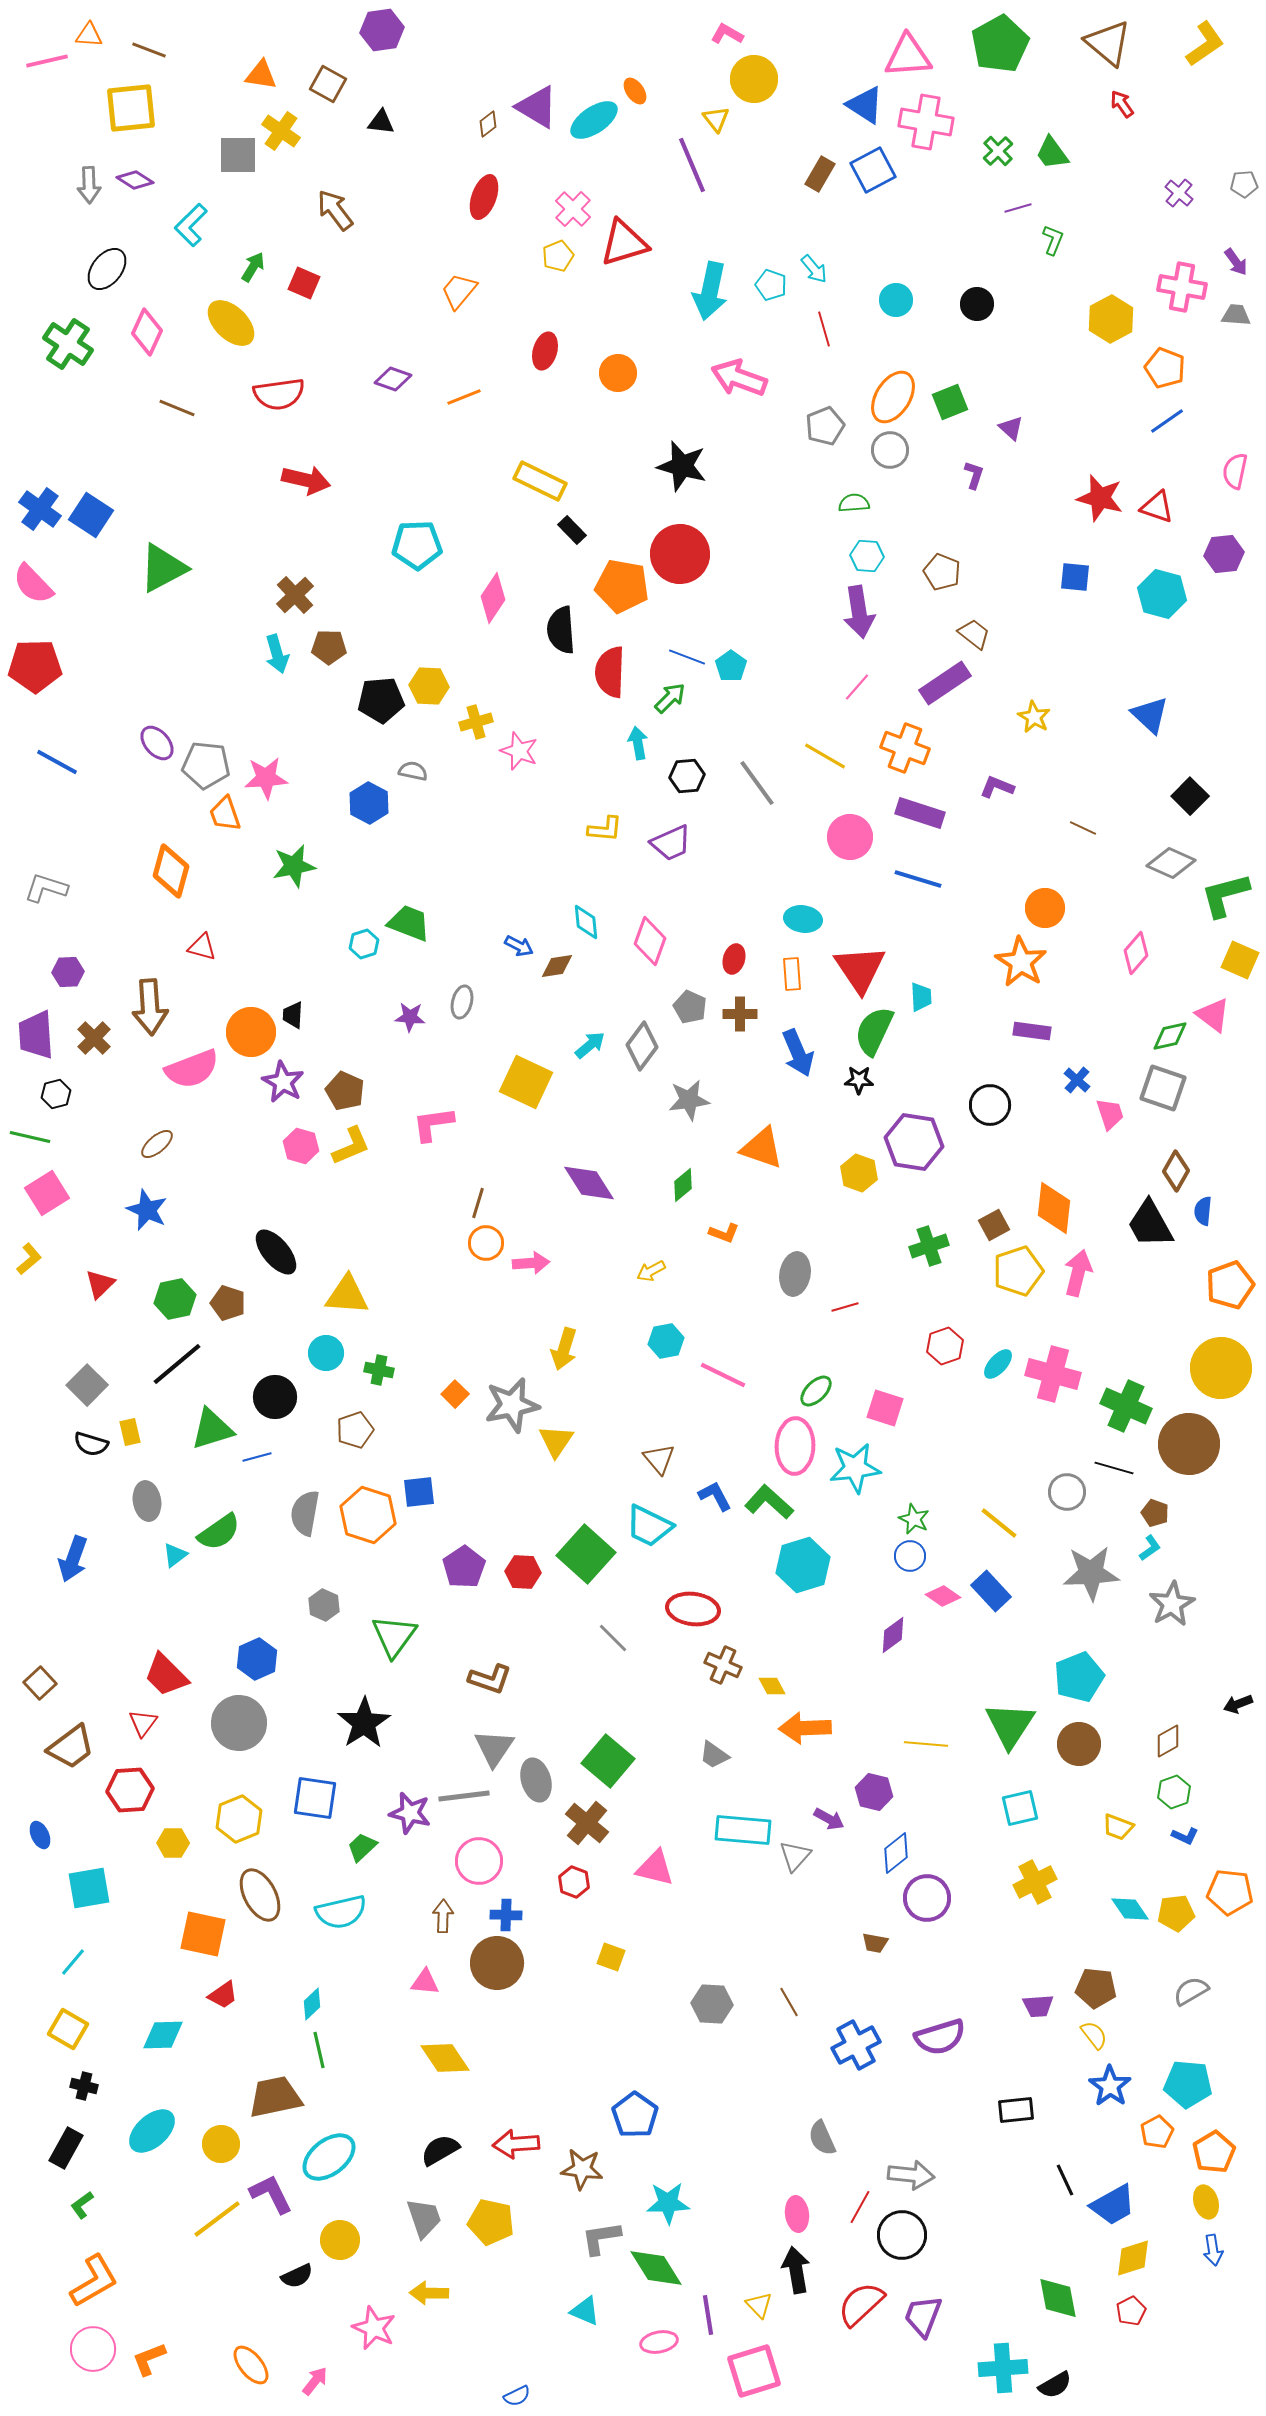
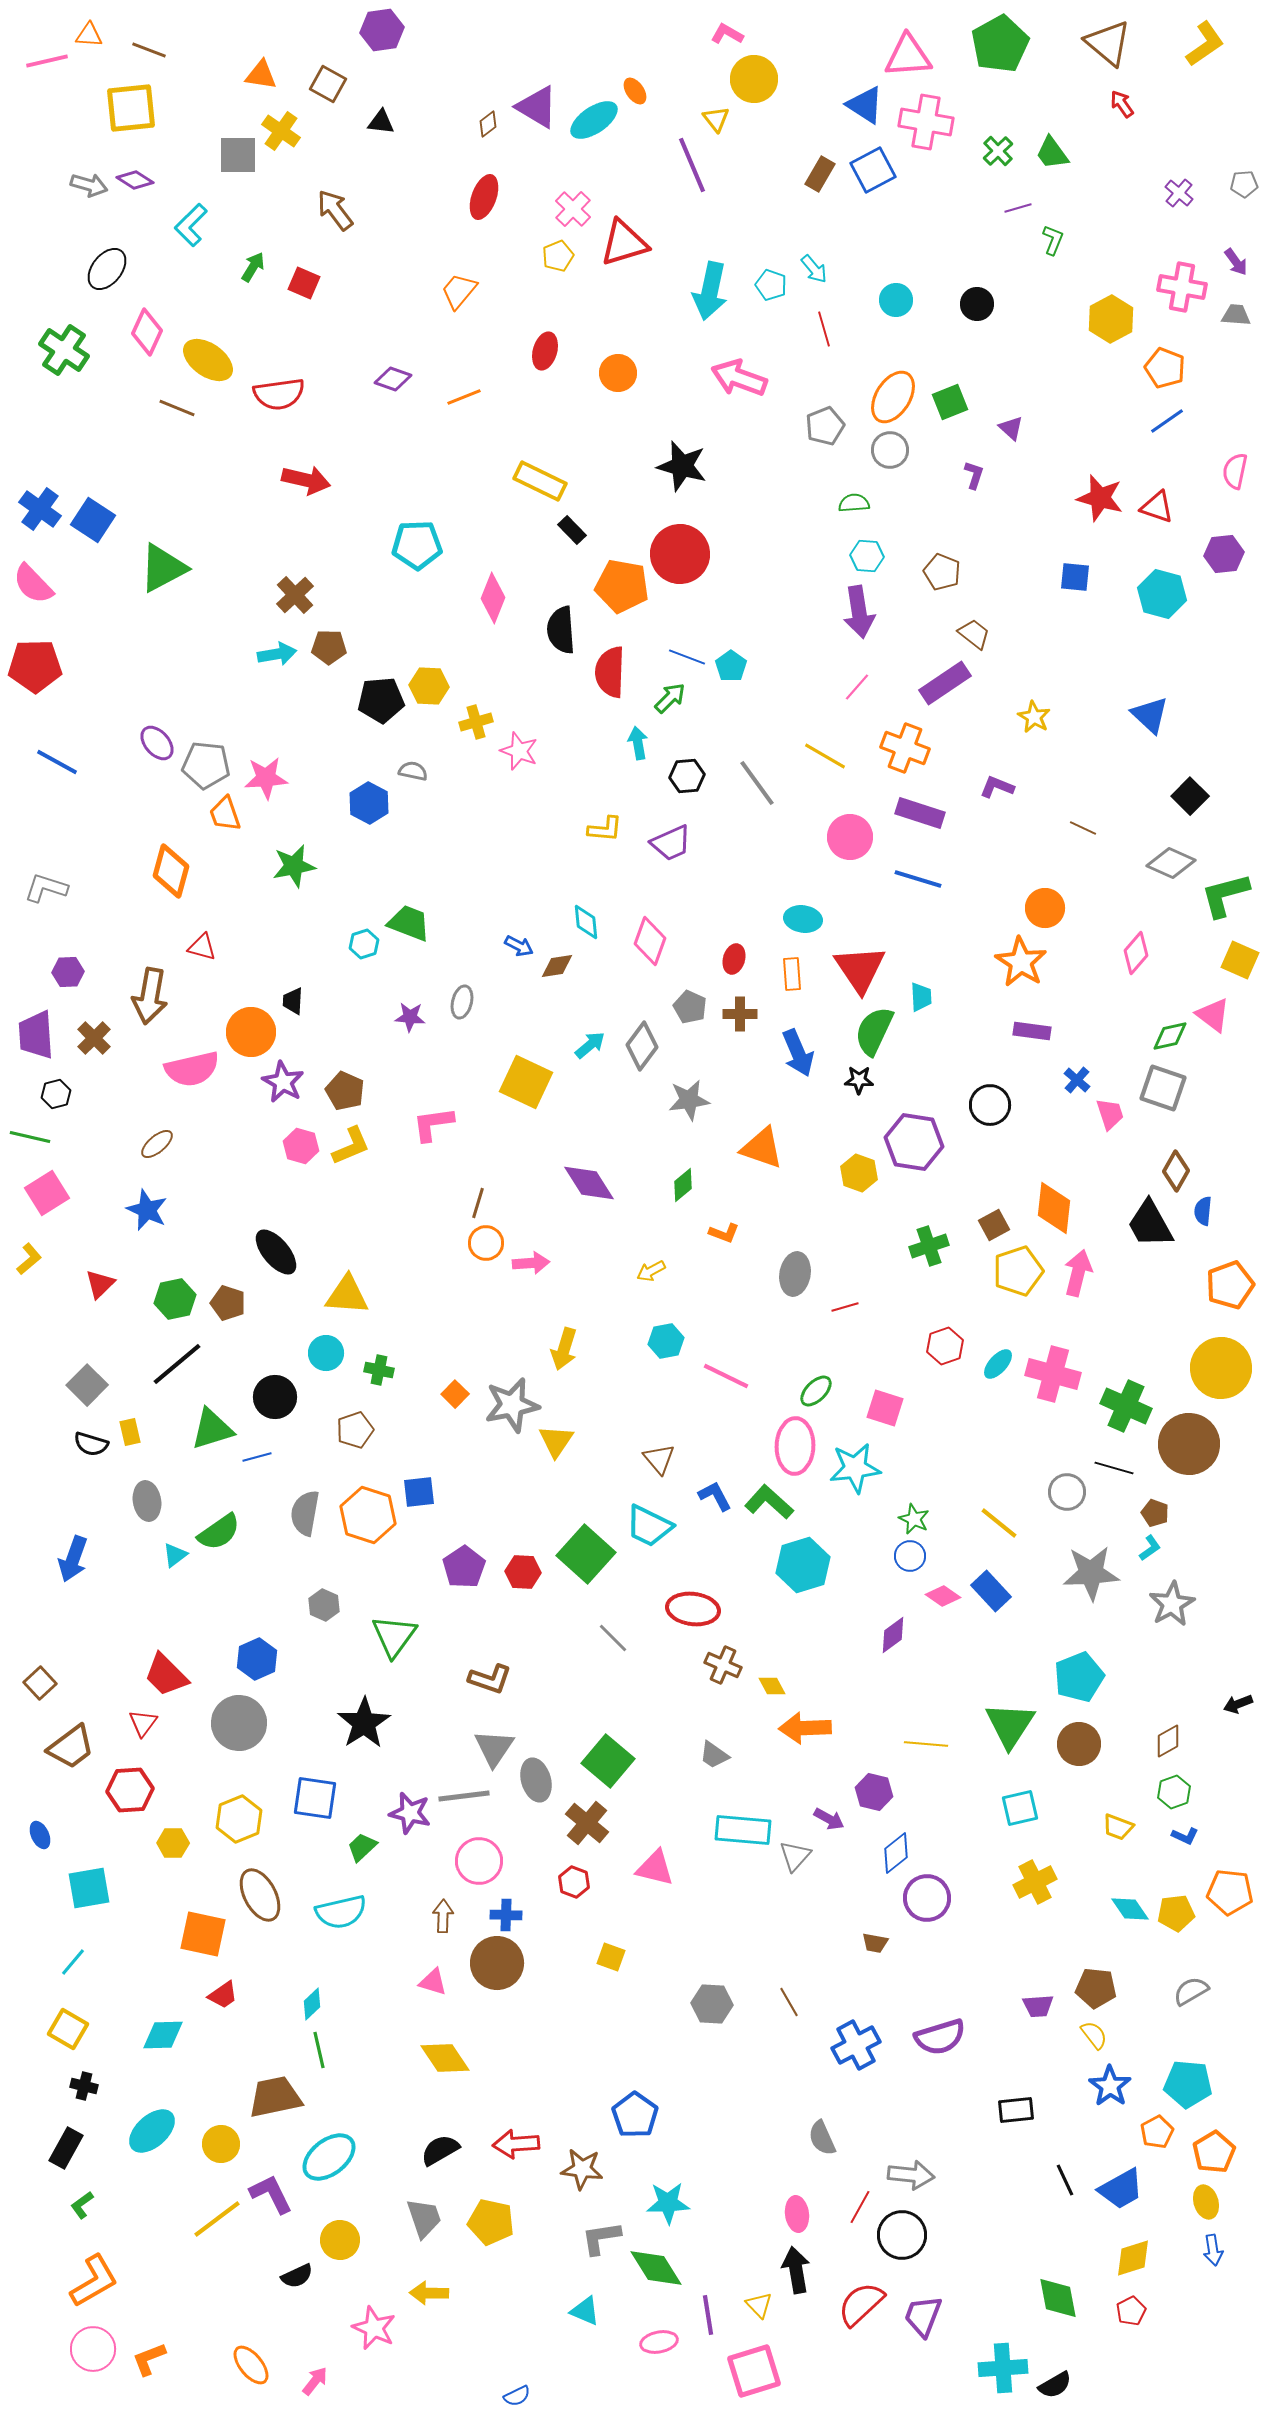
gray arrow at (89, 185): rotated 72 degrees counterclockwise
yellow ellipse at (231, 323): moved 23 px left, 37 px down; rotated 9 degrees counterclockwise
green cross at (68, 344): moved 4 px left, 6 px down
blue square at (91, 515): moved 2 px right, 5 px down
pink diamond at (493, 598): rotated 12 degrees counterclockwise
cyan arrow at (277, 654): rotated 84 degrees counterclockwise
brown arrow at (150, 1007): moved 11 px up; rotated 14 degrees clockwise
black trapezoid at (293, 1015): moved 14 px up
pink semicircle at (192, 1069): rotated 8 degrees clockwise
pink line at (723, 1375): moved 3 px right, 1 px down
pink triangle at (425, 1982): moved 8 px right; rotated 12 degrees clockwise
blue trapezoid at (1113, 2205): moved 8 px right, 16 px up
